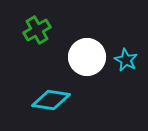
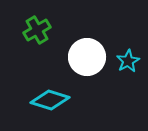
cyan star: moved 2 px right, 1 px down; rotated 15 degrees clockwise
cyan diamond: moved 1 px left; rotated 9 degrees clockwise
